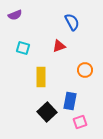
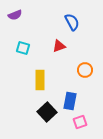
yellow rectangle: moved 1 px left, 3 px down
